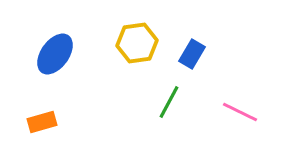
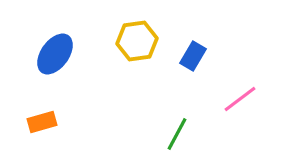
yellow hexagon: moved 2 px up
blue rectangle: moved 1 px right, 2 px down
green line: moved 8 px right, 32 px down
pink line: moved 13 px up; rotated 63 degrees counterclockwise
